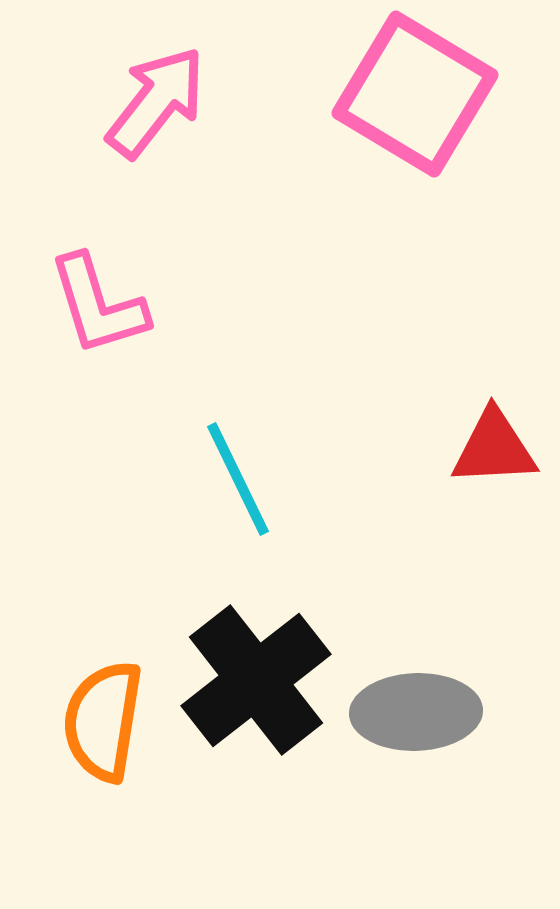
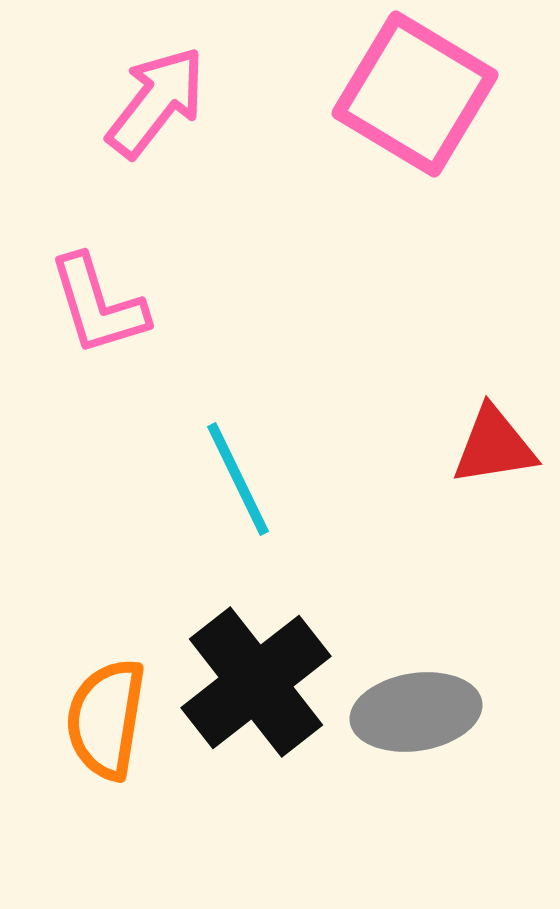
red triangle: moved 2 px up; rotated 6 degrees counterclockwise
black cross: moved 2 px down
gray ellipse: rotated 7 degrees counterclockwise
orange semicircle: moved 3 px right, 2 px up
